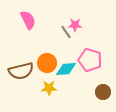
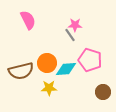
gray line: moved 4 px right, 3 px down
